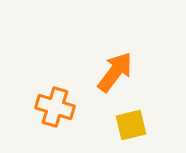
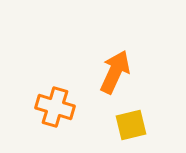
orange arrow: rotated 12 degrees counterclockwise
